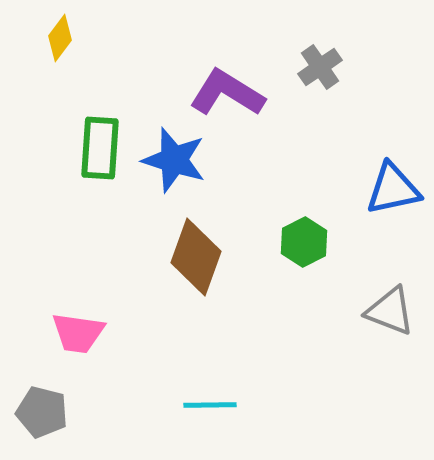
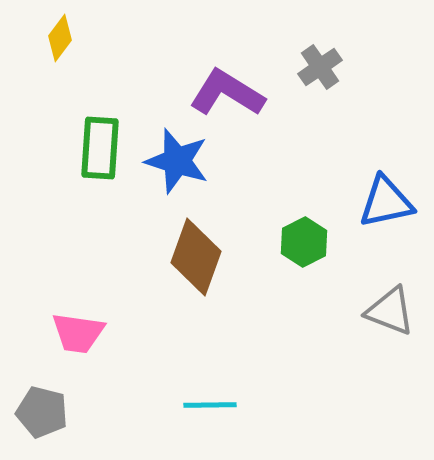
blue star: moved 3 px right, 1 px down
blue triangle: moved 7 px left, 13 px down
